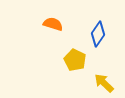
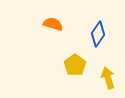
yellow pentagon: moved 5 px down; rotated 10 degrees clockwise
yellow arrow: moved 4 px right, 5 px up; rotated 30 degrees clockwise
